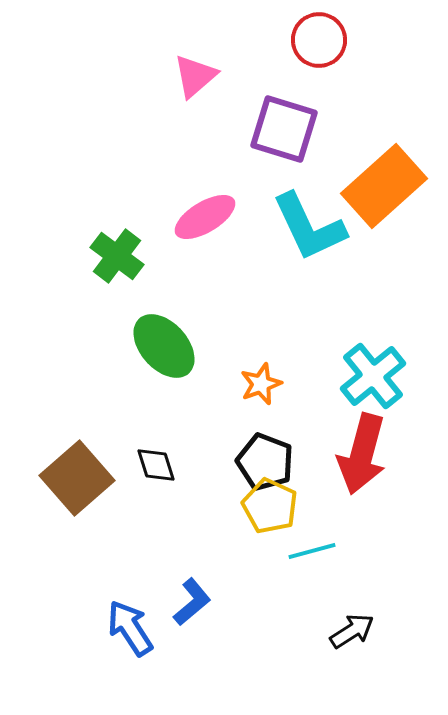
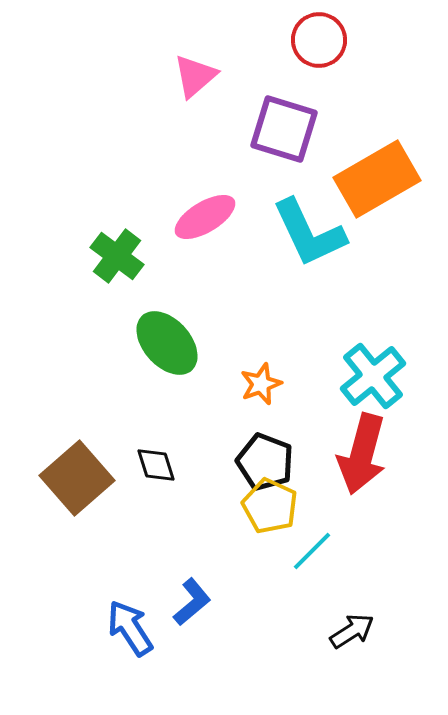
orange rectangle: moved 7 px left, 7 px up; rotated 12 degrees clockwise
cyan L-shape: moved 6 px down
green ellipse: moved 3 px right, 3 px up
cyan line: rotated 30 degrees counterclockwise
